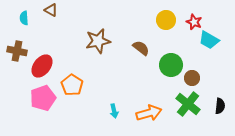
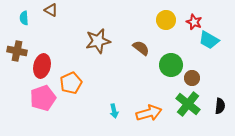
red ellipse: rotated 25 degrees counterclockwise
orange pentagon: moved 1 px left, 2 px up; rotated 15 degrees clockwise
